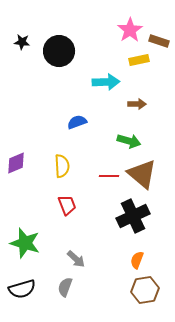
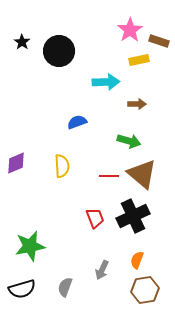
black star: rotated 28 degrees clockwise
red trapezoid: moved 28 px right, 13 px down
green star: moved 5 px right, 3 px down; rotated 28 degrees counterclockwise
gray arrow: moved 26 px right, 11 px down; rotated 72 degrees clockwise
